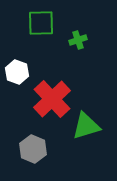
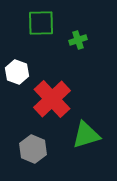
green triangle: moved 9 px down
